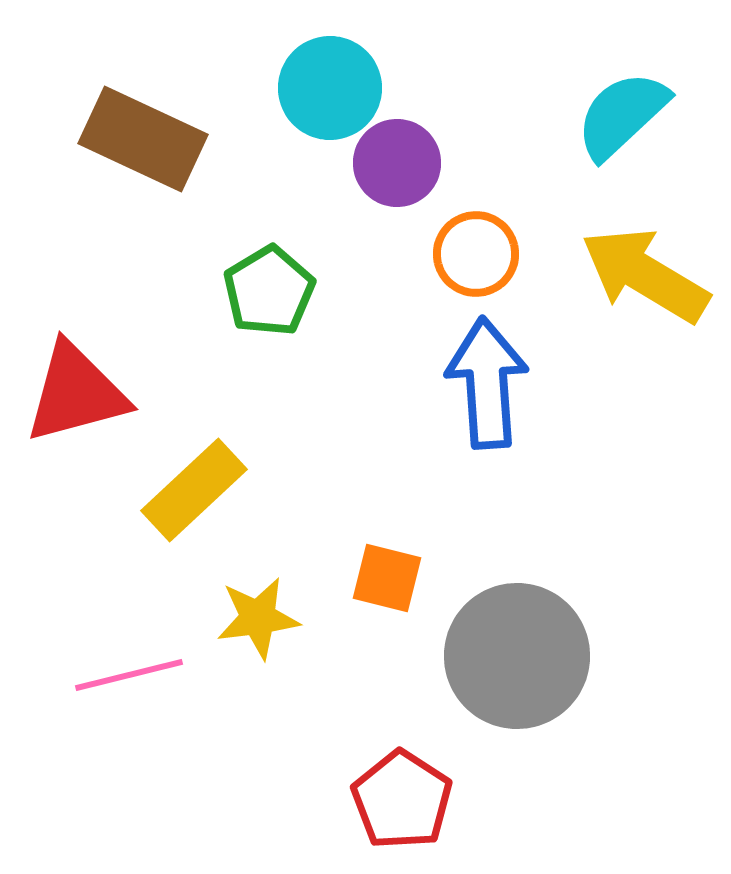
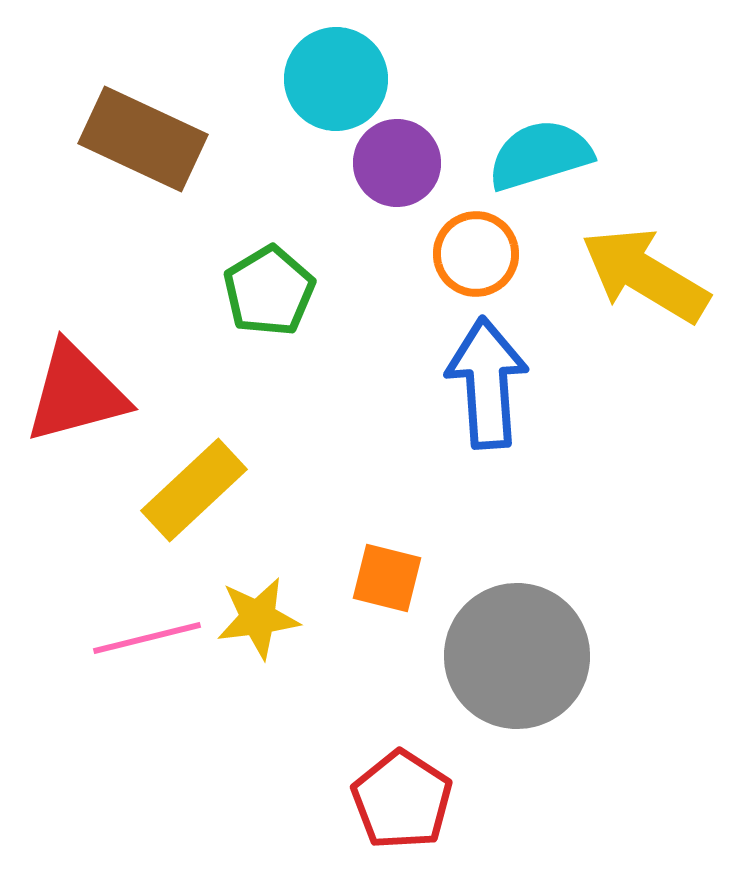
cyan circle: moved 6 px right, 9 px up
cyan semicircle: moved 82 px left, 40 px down; rotated 26 degrees clockwise
pink line: moved 18 px right, 37 px up
